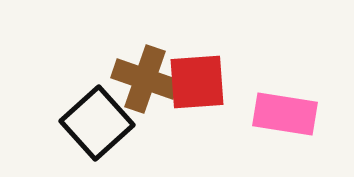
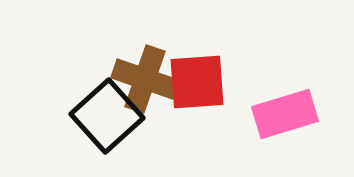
pink rectangle: rotated 26 degrees counterclockwise
black square: moved 10 px right, 7 px up
